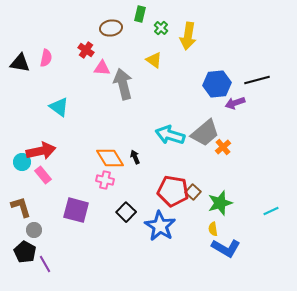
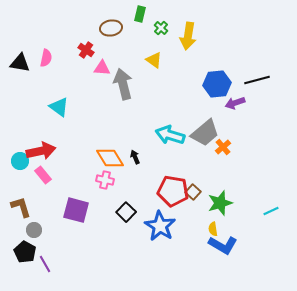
cyan circle: moved 2 px left, 1 px up
blue L-shape: moved 3 px left, 3 px up
